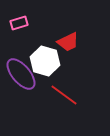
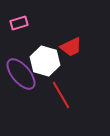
red trapezoid: moved 3 px right, 5 px down
red line: moved 3 px left; rotated 24 degrees clockwise
